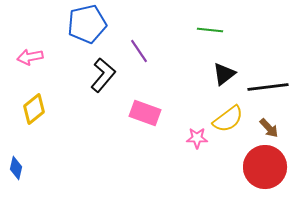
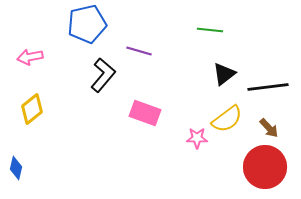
purple line: rotated 40 degrees counterclockwise
yellow diamond: moved 2 px left
yellow semicircle: moved 1 px left
